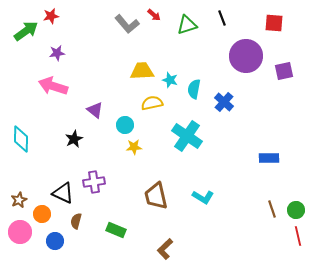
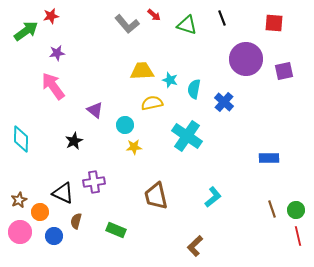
green triangle: rotated 35 degrees clockwise
purple circle: moved 3 px down
pink arrow: rotated 36 degrees clockwise
black star: moved 2 px down
cyan L-shape: moved 10 px right; rotated 70 degrees counterclockwise
orange circle: moved 2 px left, 2 px up
blue circle: moved 1 px left, 5 px up
brown L-shape: moved 30 px right, 3 px up
